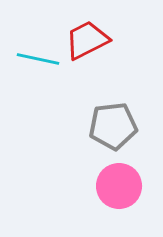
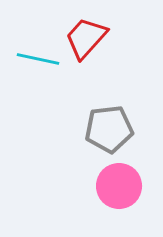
red trapezoid: moved 1 px left, 2 px up; rotated 21 degrees counterclockwise
gray pentagon: moved 4 px left, 3 px down
